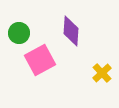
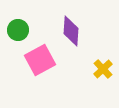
green circle: moved 1 px left, 3 px up
yellow cross: moved 1 px right, 4 px up
